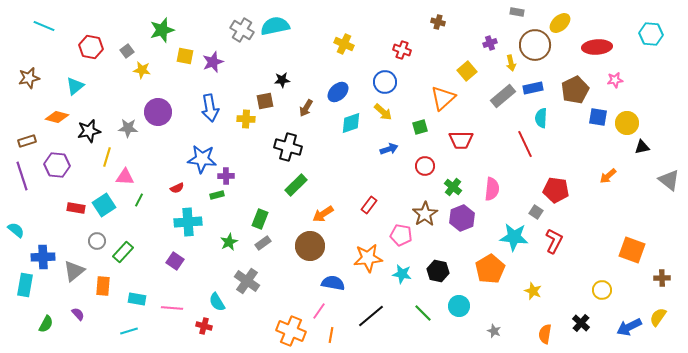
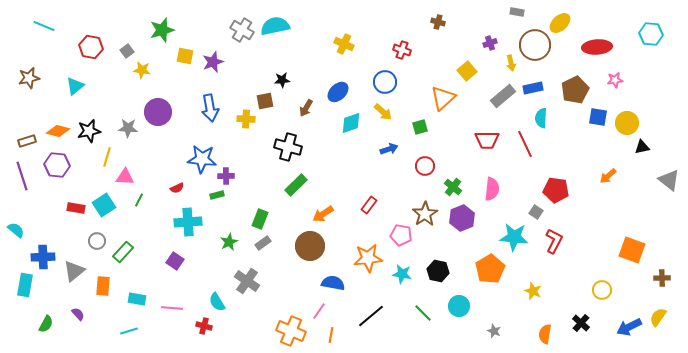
orange diamond at (57, 117): moved 1 px right, 14 px down
red trapezoid at (461, 140): moved 26 px right
